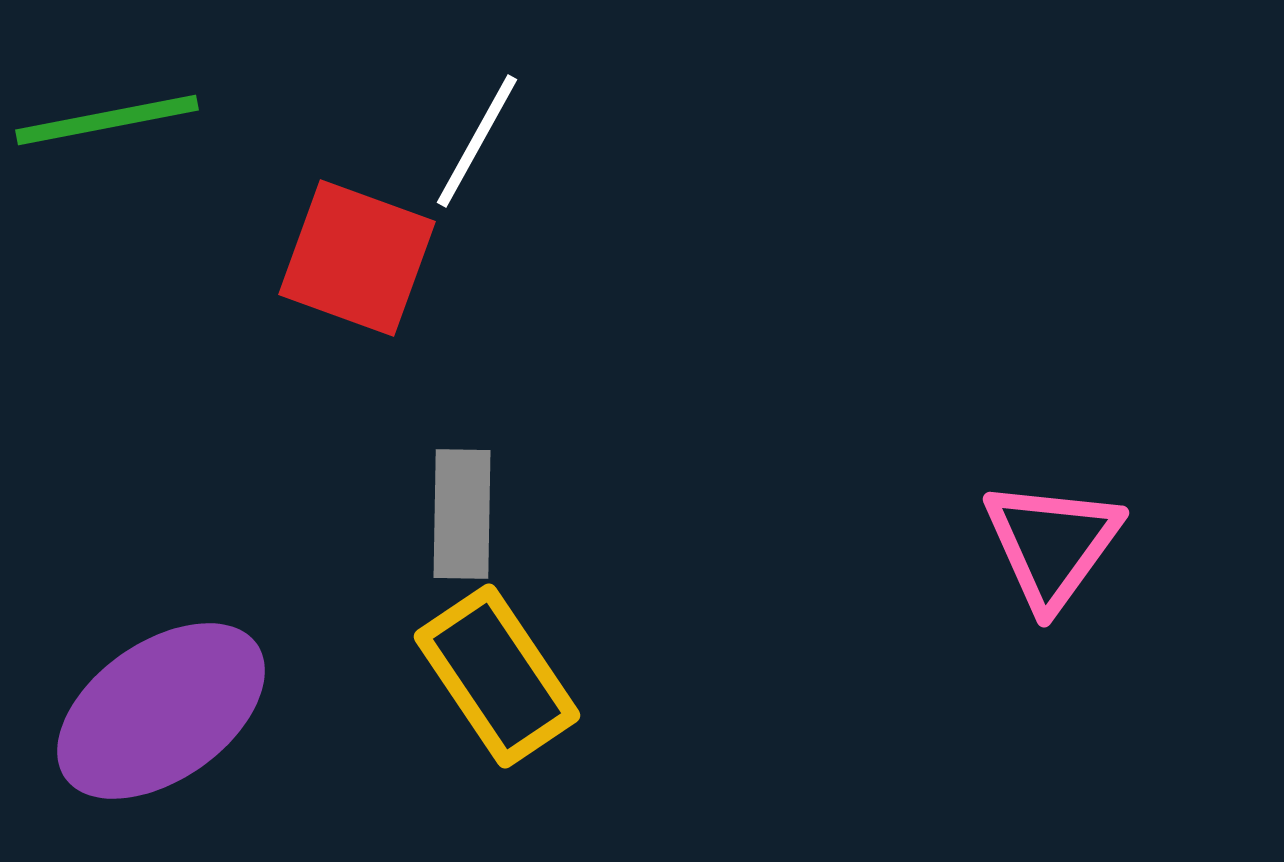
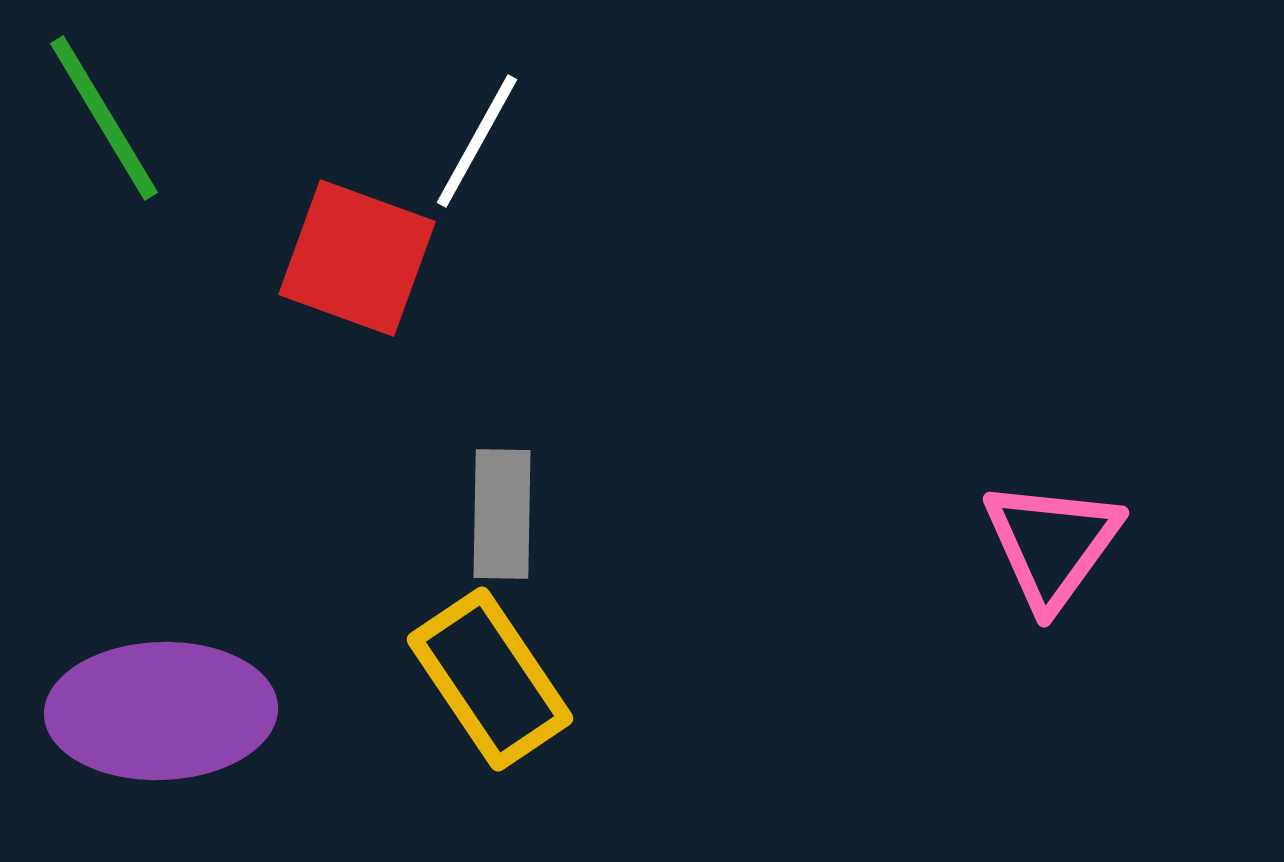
green line: moved 3 px left, 2 px up; rotated 70 degrees clockwise
gray rectangle: moved 40 px right
yellow rectangle: moved 7 px left, 3 px down
purple ellipse: rotated 33 degrees clockwise
